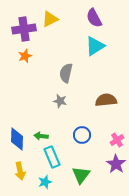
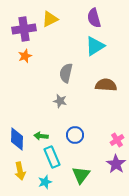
purple semicircle: rotated 12 degrees clockwise
brown semicircle: moved 15 px up; rotated 10 degrees clockwise
blue circle: moved 7 px left
